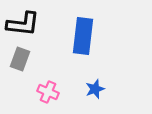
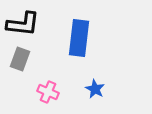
blue rectangle: moved 4 px left, 2 px down
blue star: rotated 24 degrees counterclockwise
